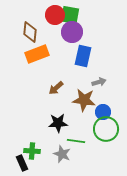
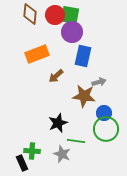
brown diamond: moved 18 px up
brown arrow: moved 12 px up
brown star: moved 4 px up
blue circle: moved 1 px right, 1 px down
black star: rotated 18 degrees counterclockwise
